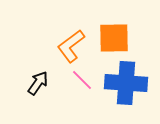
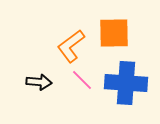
orange square: moved 5 px up
black arrow: moved 1 px right, 1 px up; rotated 60 degrees clockwise
